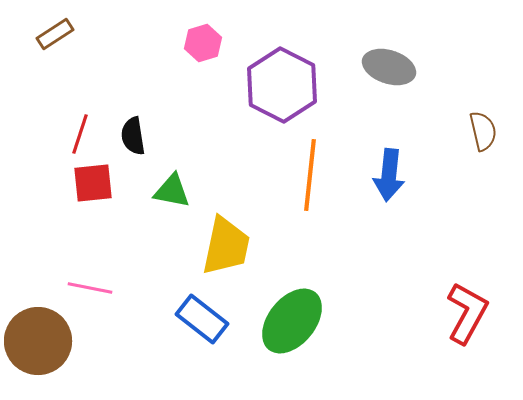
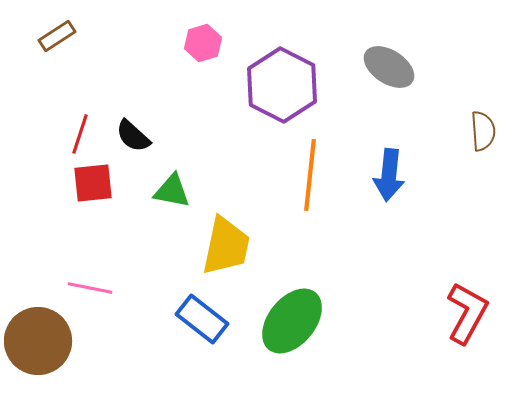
brown rectangle: moved 2 px right, 2 px down
gray ellipse: rotated 15 degrees clockwise
brown semicircle: rotated 9 degrees clockwise
black semicircle: rotated 39 degrees counterclockwise
